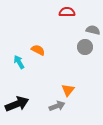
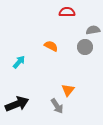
gray semicircle: rotated 24 degrees counterclockwise
orange semicircle: moved 13 px right, 4 px up
cyan arrow: rotated 72 degrees clockwise
gray arrow: rotated 77 degrees clockwise
